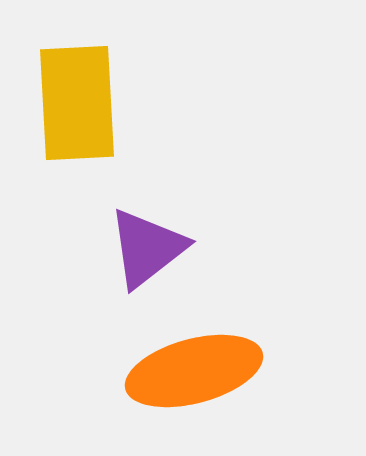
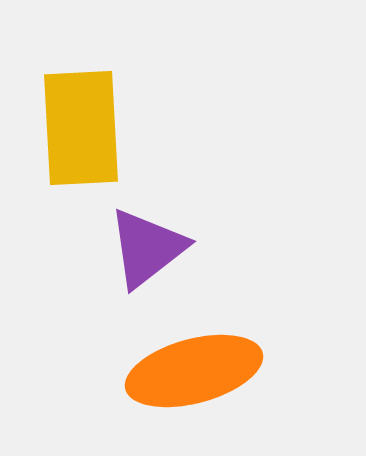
yellow rectangle: moved 4 px right, 25 px down
